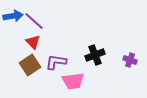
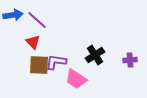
blue arrow: moved 1 px up
purple line: moved 3 px right, 1 px up
black cross: rotated 12 degrees counterclockwise
purple cross: rotated 24 degrees counterclockwise
brown square: moved 9 px right; rotated 35 degrees clockwise
pink trapezoid: moved 3 px right, 2 px up; rotated 40 degrees clockwise
